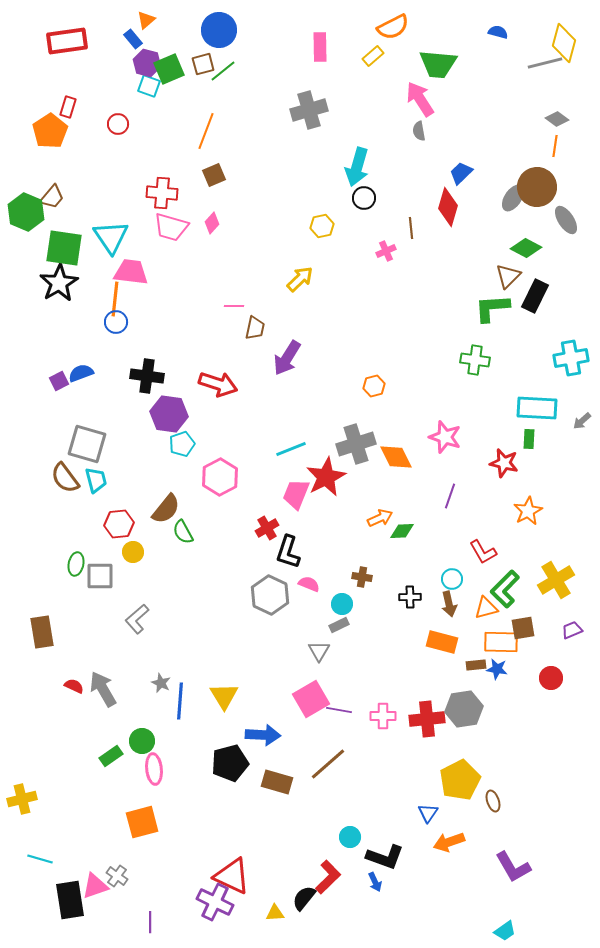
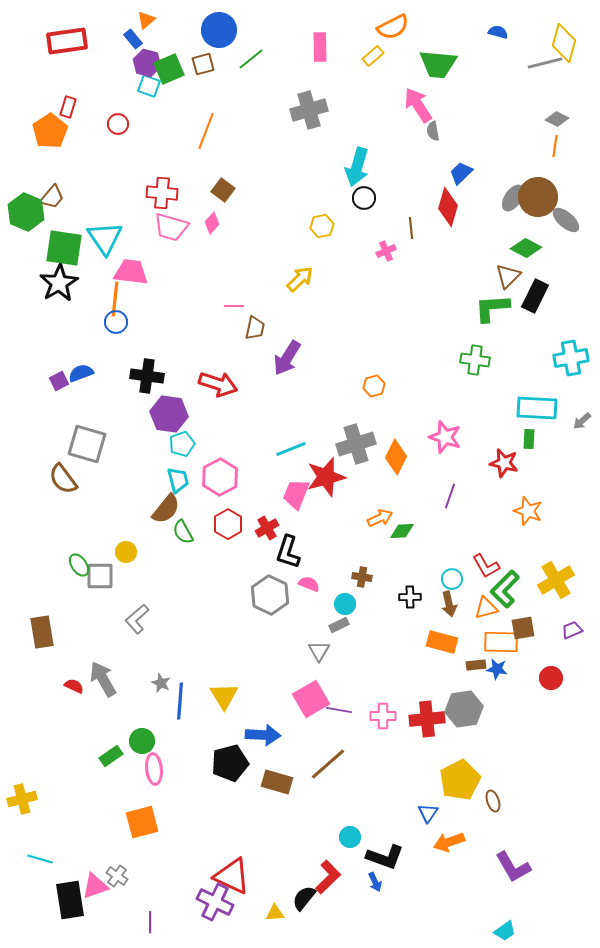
green line at (223, 71): moved 28 px right, 12 px up
pink arrow at (420, 99): moved 2 px left, 6 px down
gray diamond at (557, 119): rotated 10 degrees counterclockwise
gray semicircle at (419, 131): moved 14 px right
brown square at (214, 175): moved 9 px right, 15 px down; rotated 30 degrees counterclockwise
brown circle at (537, 187): moved 1 px right, 10 px down
gray ellipse at (566, 220): rotated 16 degrees counterclockwise
cyan triangle at (111, 237): moved 6 px left, 1 px down
orange diamond at (396, 457): rotated 52 degrees clockwise
red star at (326, 477): rotated 12 degrees clockwise
brown semicircle at (65, 478): moved 2 px left, 1 px down
cyan trapezoid at (96, 480): moved 82 px right
orange star at (528, 511): rotated 24 degrees counterclockwise
red hexagon at (119, 524): moved 109 px right; rotated 24 degrees counterclockwise
yellow circle at (133, 552): moved 7 px left
red L-shape at (483, 552): moved 3 px right, 14 px down
green ellipse at (76, 564): moved 3 px right, 1 px down; rotated 45 degrees counterclockwise
cyan circle at (342, 604): moved 3 px right
gray arrow at (103, 689): moved 10 px up
